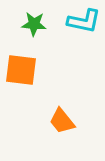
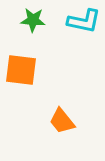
green star: moved 1 px left, 4 px up
